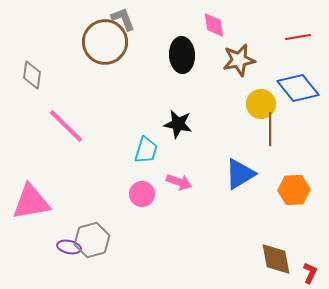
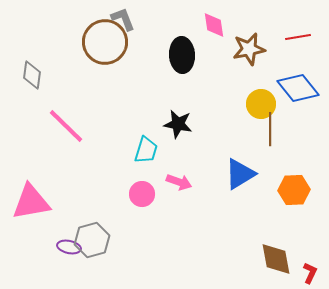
brown star: moved 10 px right, 11 px up
